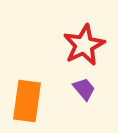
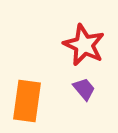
red star: rotated 21 degrees counterclockwise
